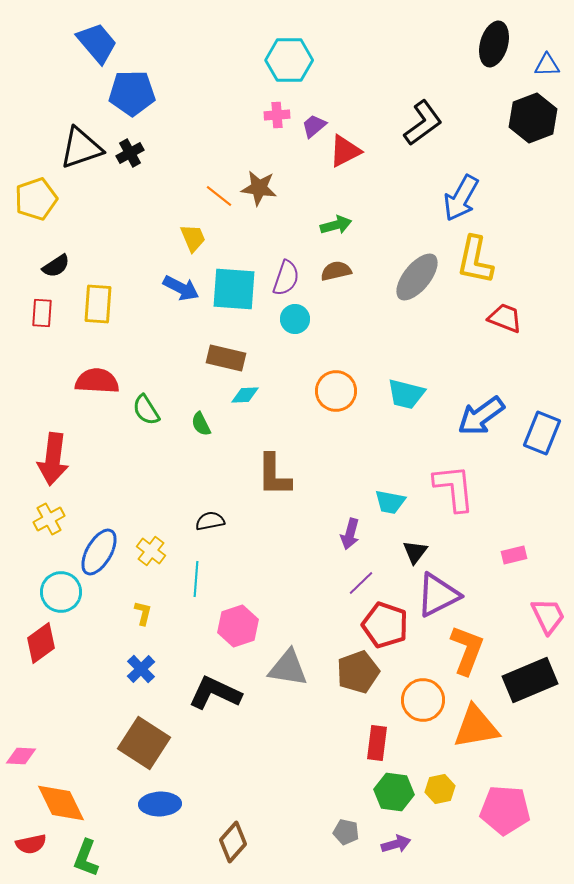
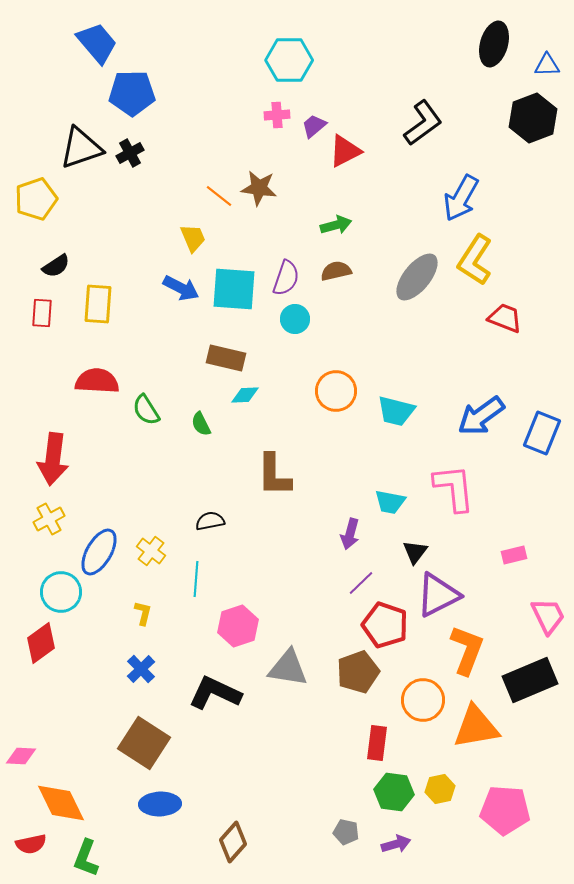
yellow L-shape at (475, 260): rotated 21 degrees clockwise
cyan trapezoid at (406, 394): moved 10 px left, 17 px down
